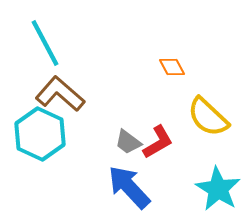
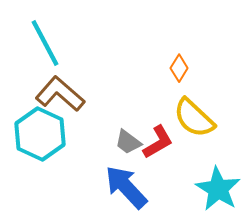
orange diamond: moved 7 px right, 1 px down; rotated 60 degrees clockwise
yellow semicircle: moved 14 px left, 1 px down
blue arrow: moved 3 px left
